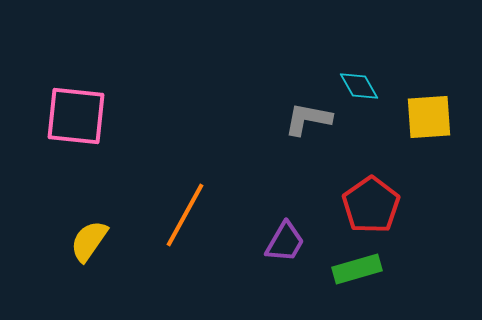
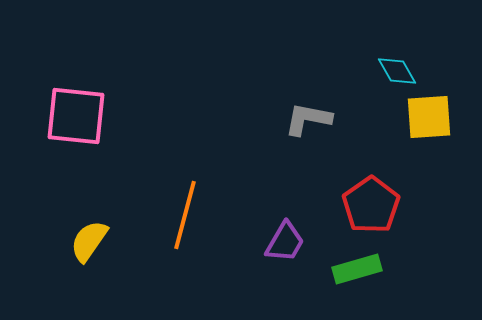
cyan diamond: moved 38 px right, 15 px up
orange line: rotated 14 degrees counterclockwise
